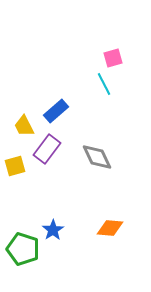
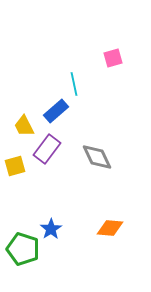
cyan line: moved 30 px left; rotated 15 degrees clockwise
blue star: moved 2 px left, 1 px up
